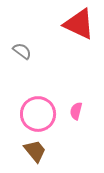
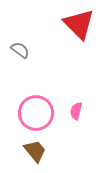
red triangle: rotated 20 degrees clockwise
gray semicircle: moved 2 px left, 1 px up
pink circle: moved 2 px left, 1 px up
